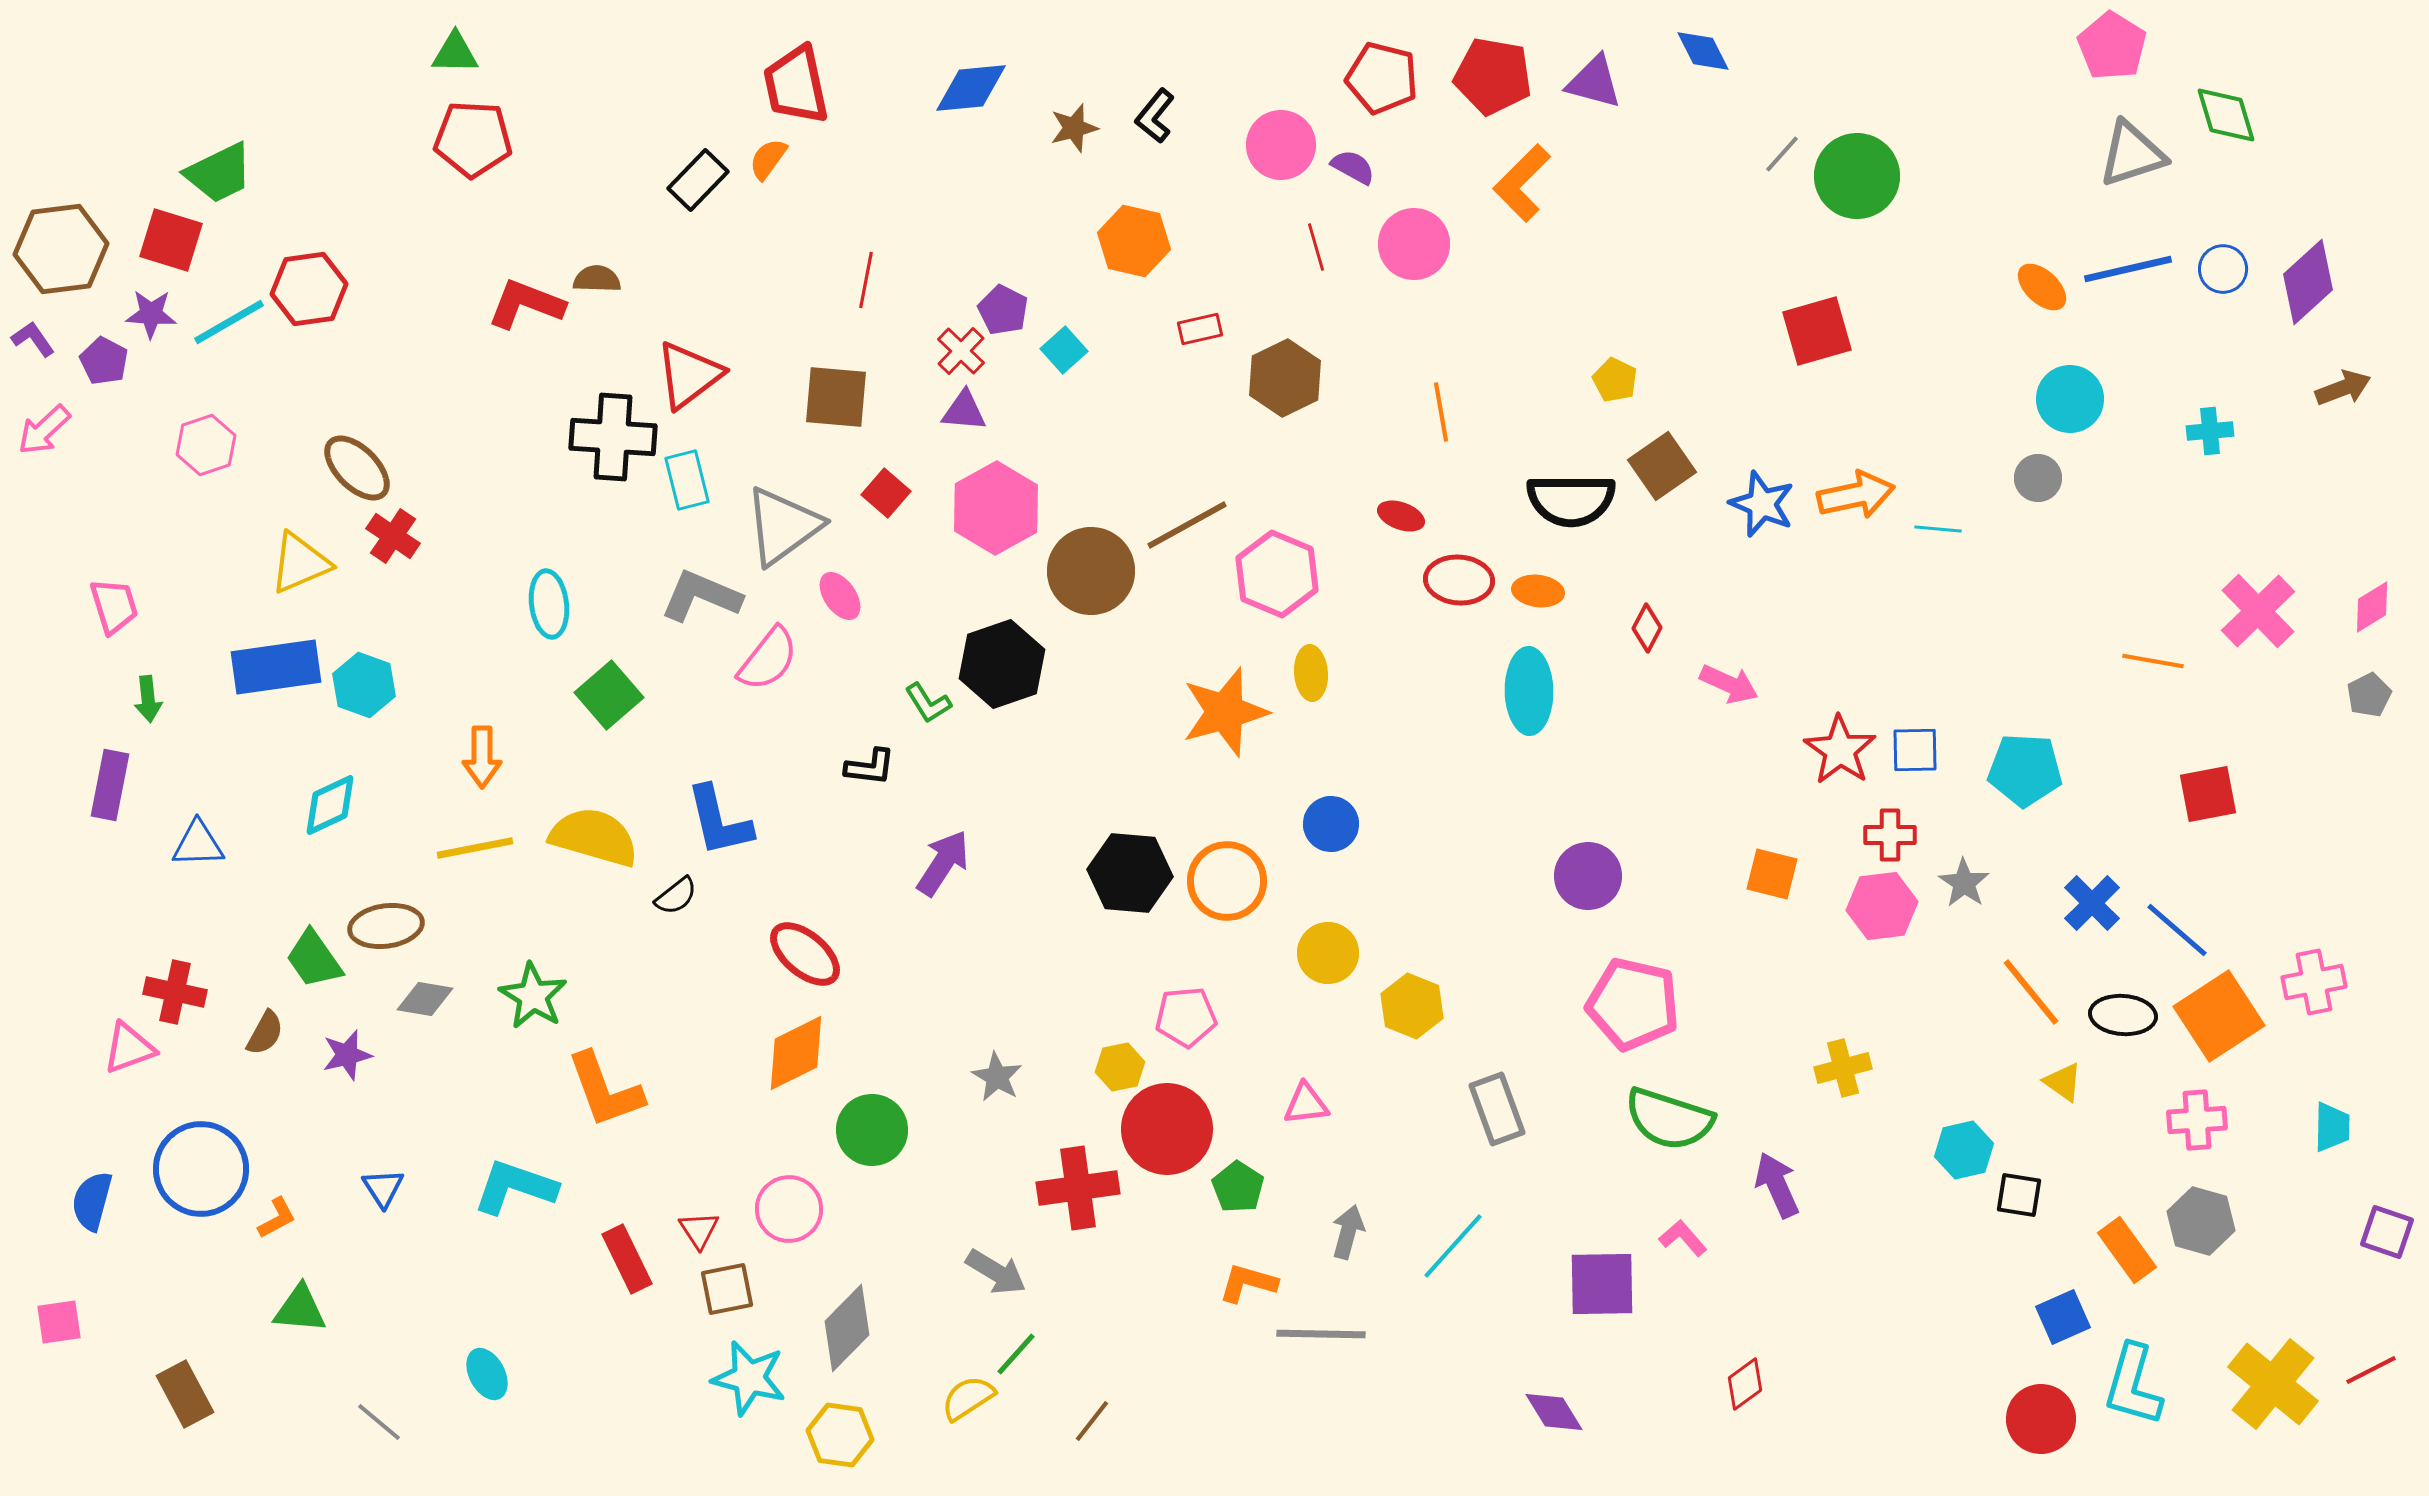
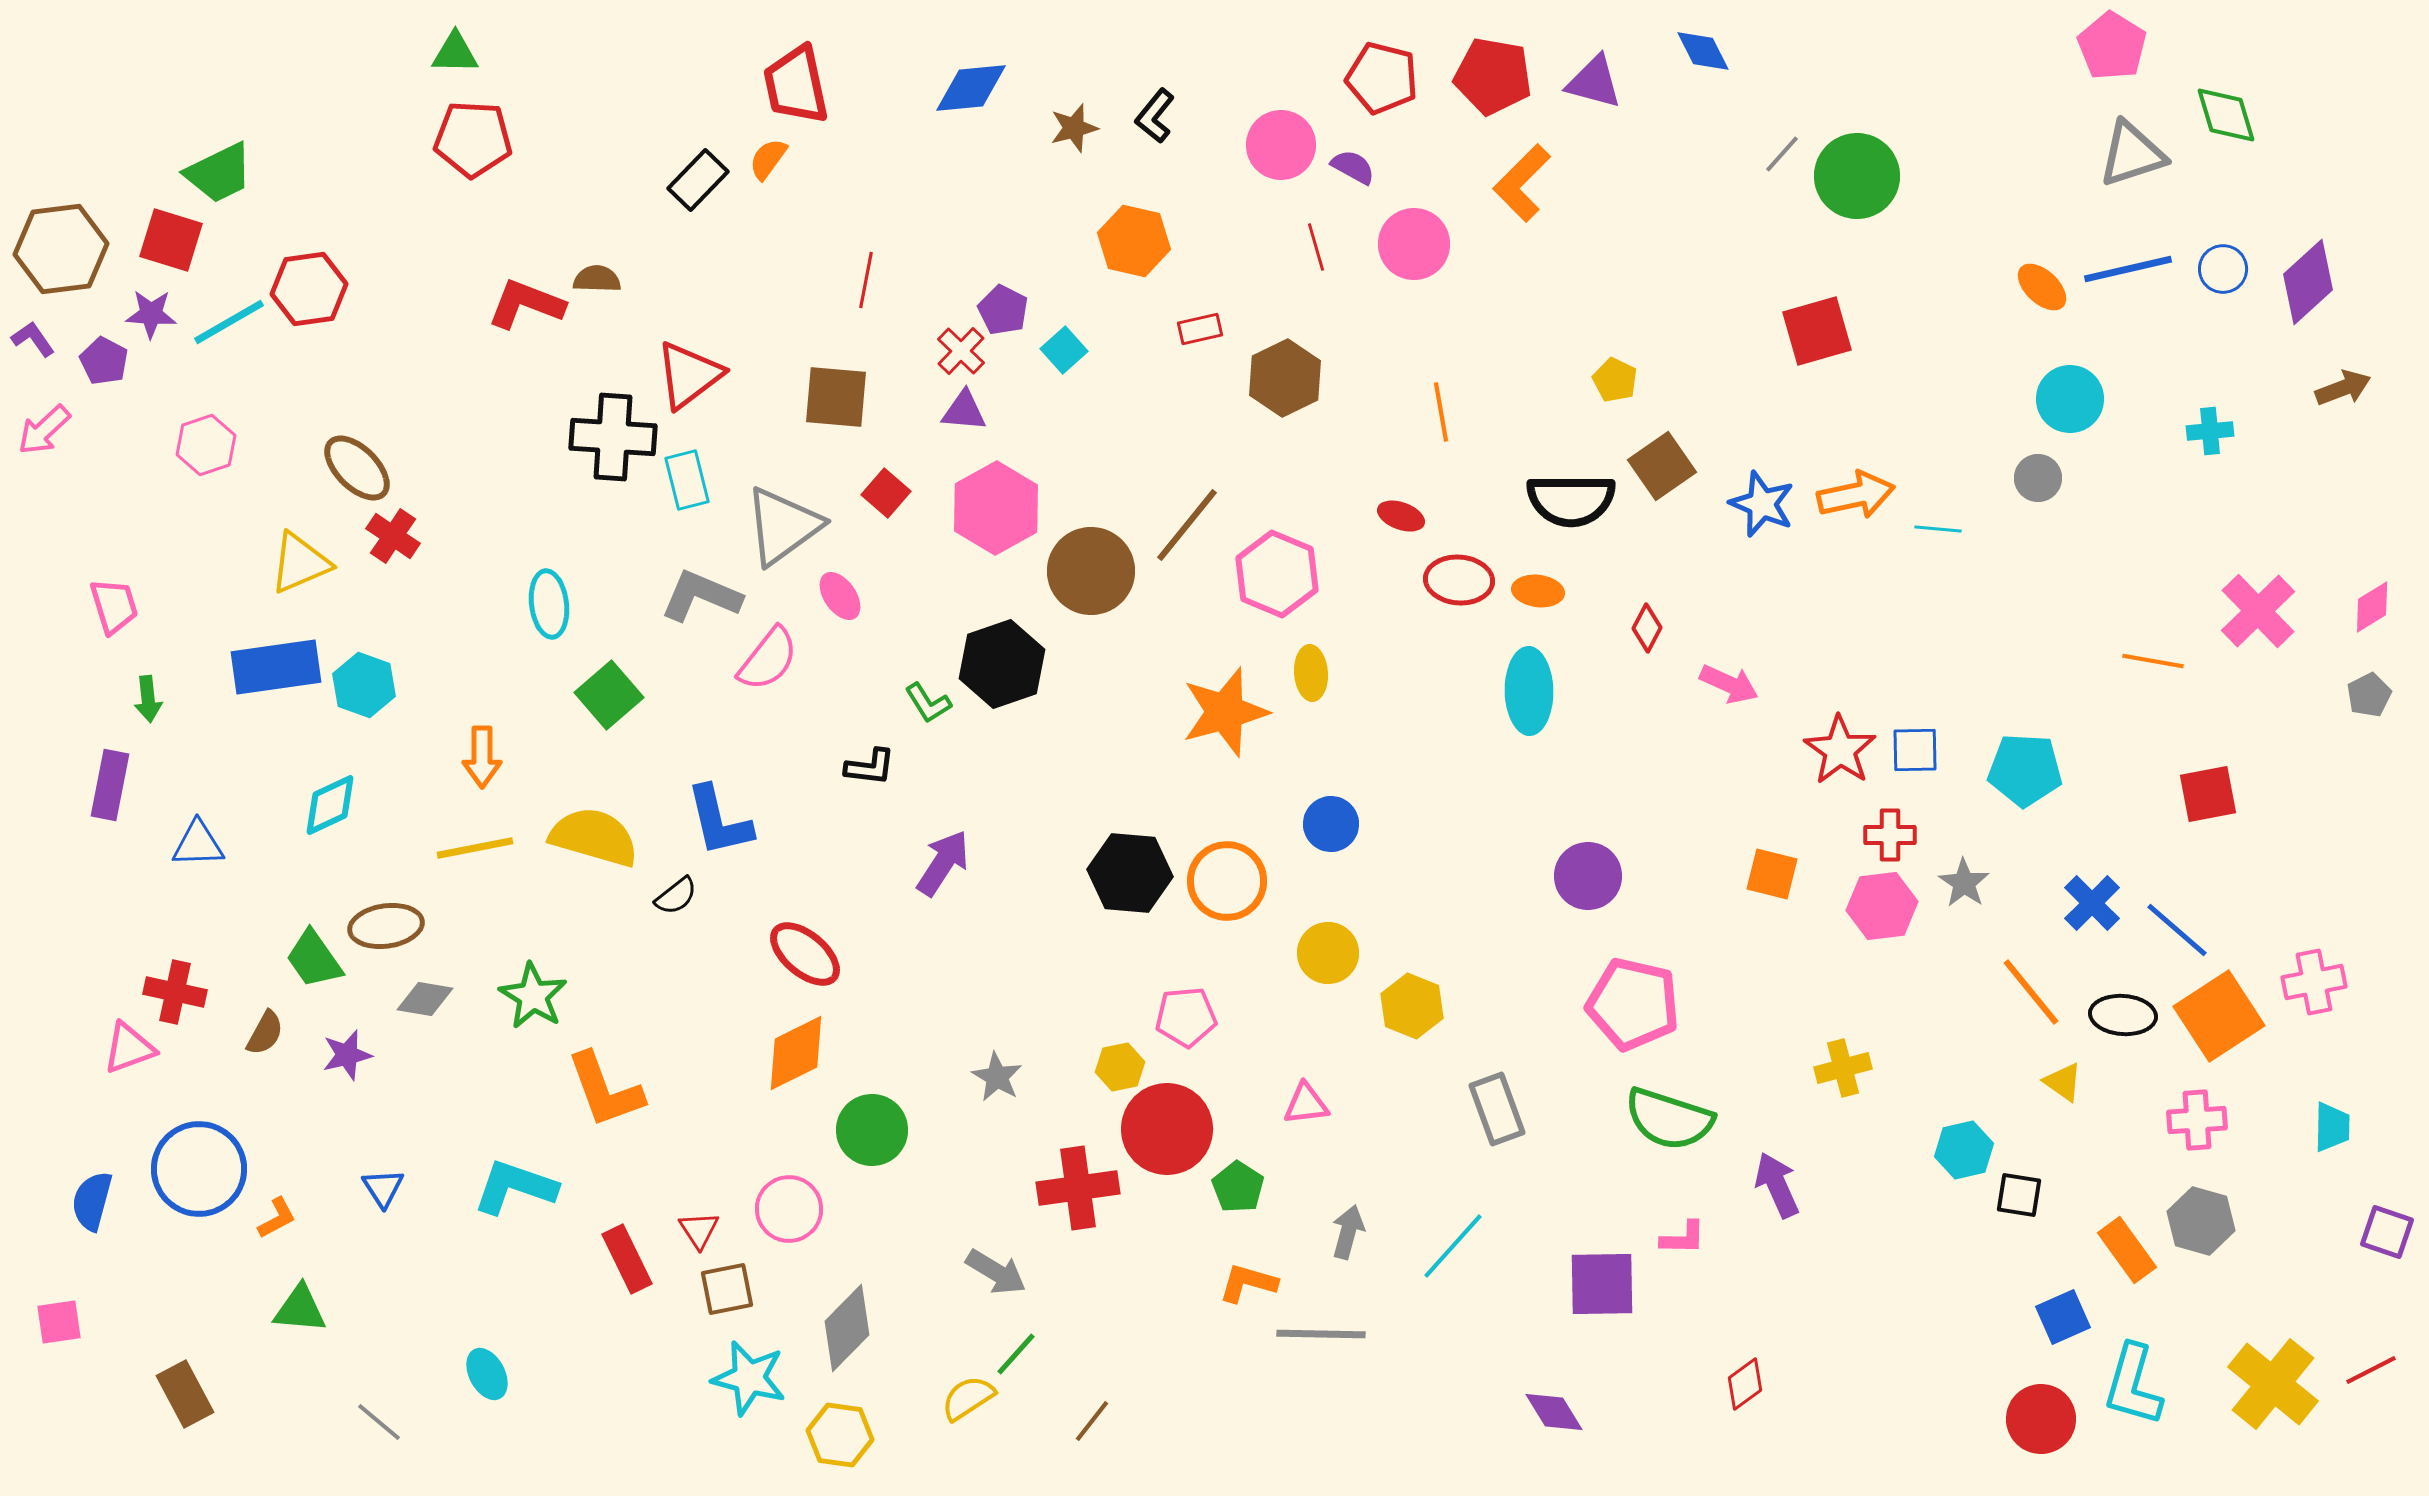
brown line at (1187, 525): rotated 22 degrees counterclockwise
blue circle at (201, 1169): moved 2 px left
pink L-shape at (1683, 1238): rotated 132 degrees clockwise
